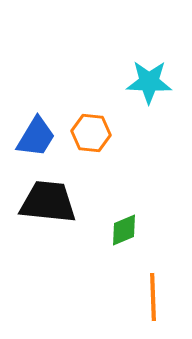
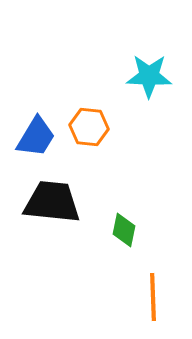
cyan star: moved 6 px up
orange hexagon: moved 2 px left, 6 px up
black trapezoid: moved 4 px right
green diamond: rotated 56 degrees counterclockwise
